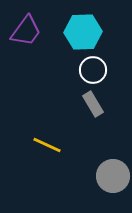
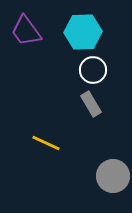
purple trapezoid: rotated 108 degrees clockwise
gray rectangle: moved 2 px left
yellow line: moved 1 px left, 2 px up
